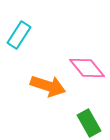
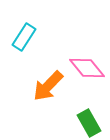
cyan rectangle: moved 5 px right, 2 px down
orange arrow: rotated 116 degrees clockwise
